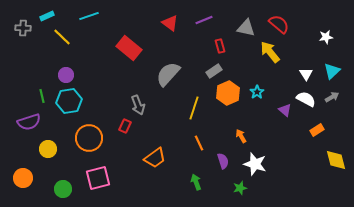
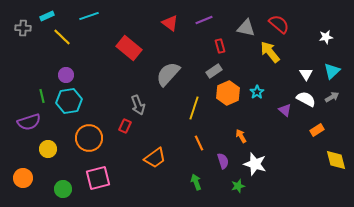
green star at (240, 188): moved 2 px left, 2 px up
